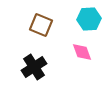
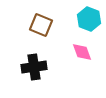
cyan hexagon: rotated 25 degrees clockwise
black cross: rotated 25 degrees clockwise
